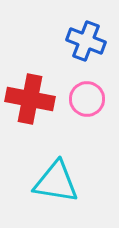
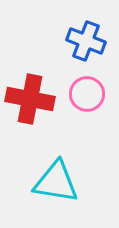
pink circle: moved 5 px up
